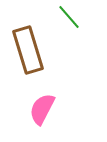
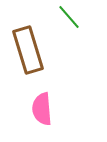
pink semicircle: rotated 32 degrees counterclockwise
